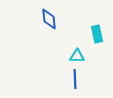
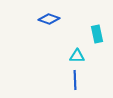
blue diamond: rotated 65 degrees counterclockwise
blue line: moved 1 px down
